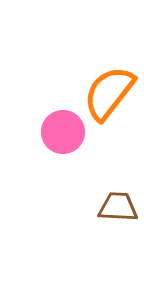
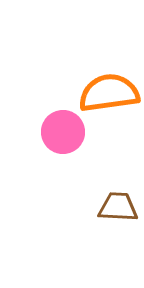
orange semicircle: rotated 44 degrees clockwise
